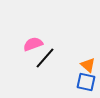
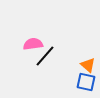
pink semicircle: rotated 12 degrees clockwise
black line: moved 2 px up
